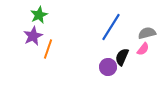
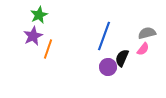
blue line: moved 7 px left, 9 px down; rotated 12 degrees counterclockwise
black semicircle: moved 1 px down
